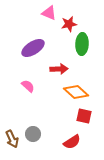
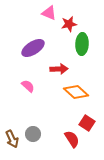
red square: moved 3 px right, 7 px down; rotated 21 degrees clockwise
red semicircle: moved 3 px up; rotated 90 degrees counterclockwise
